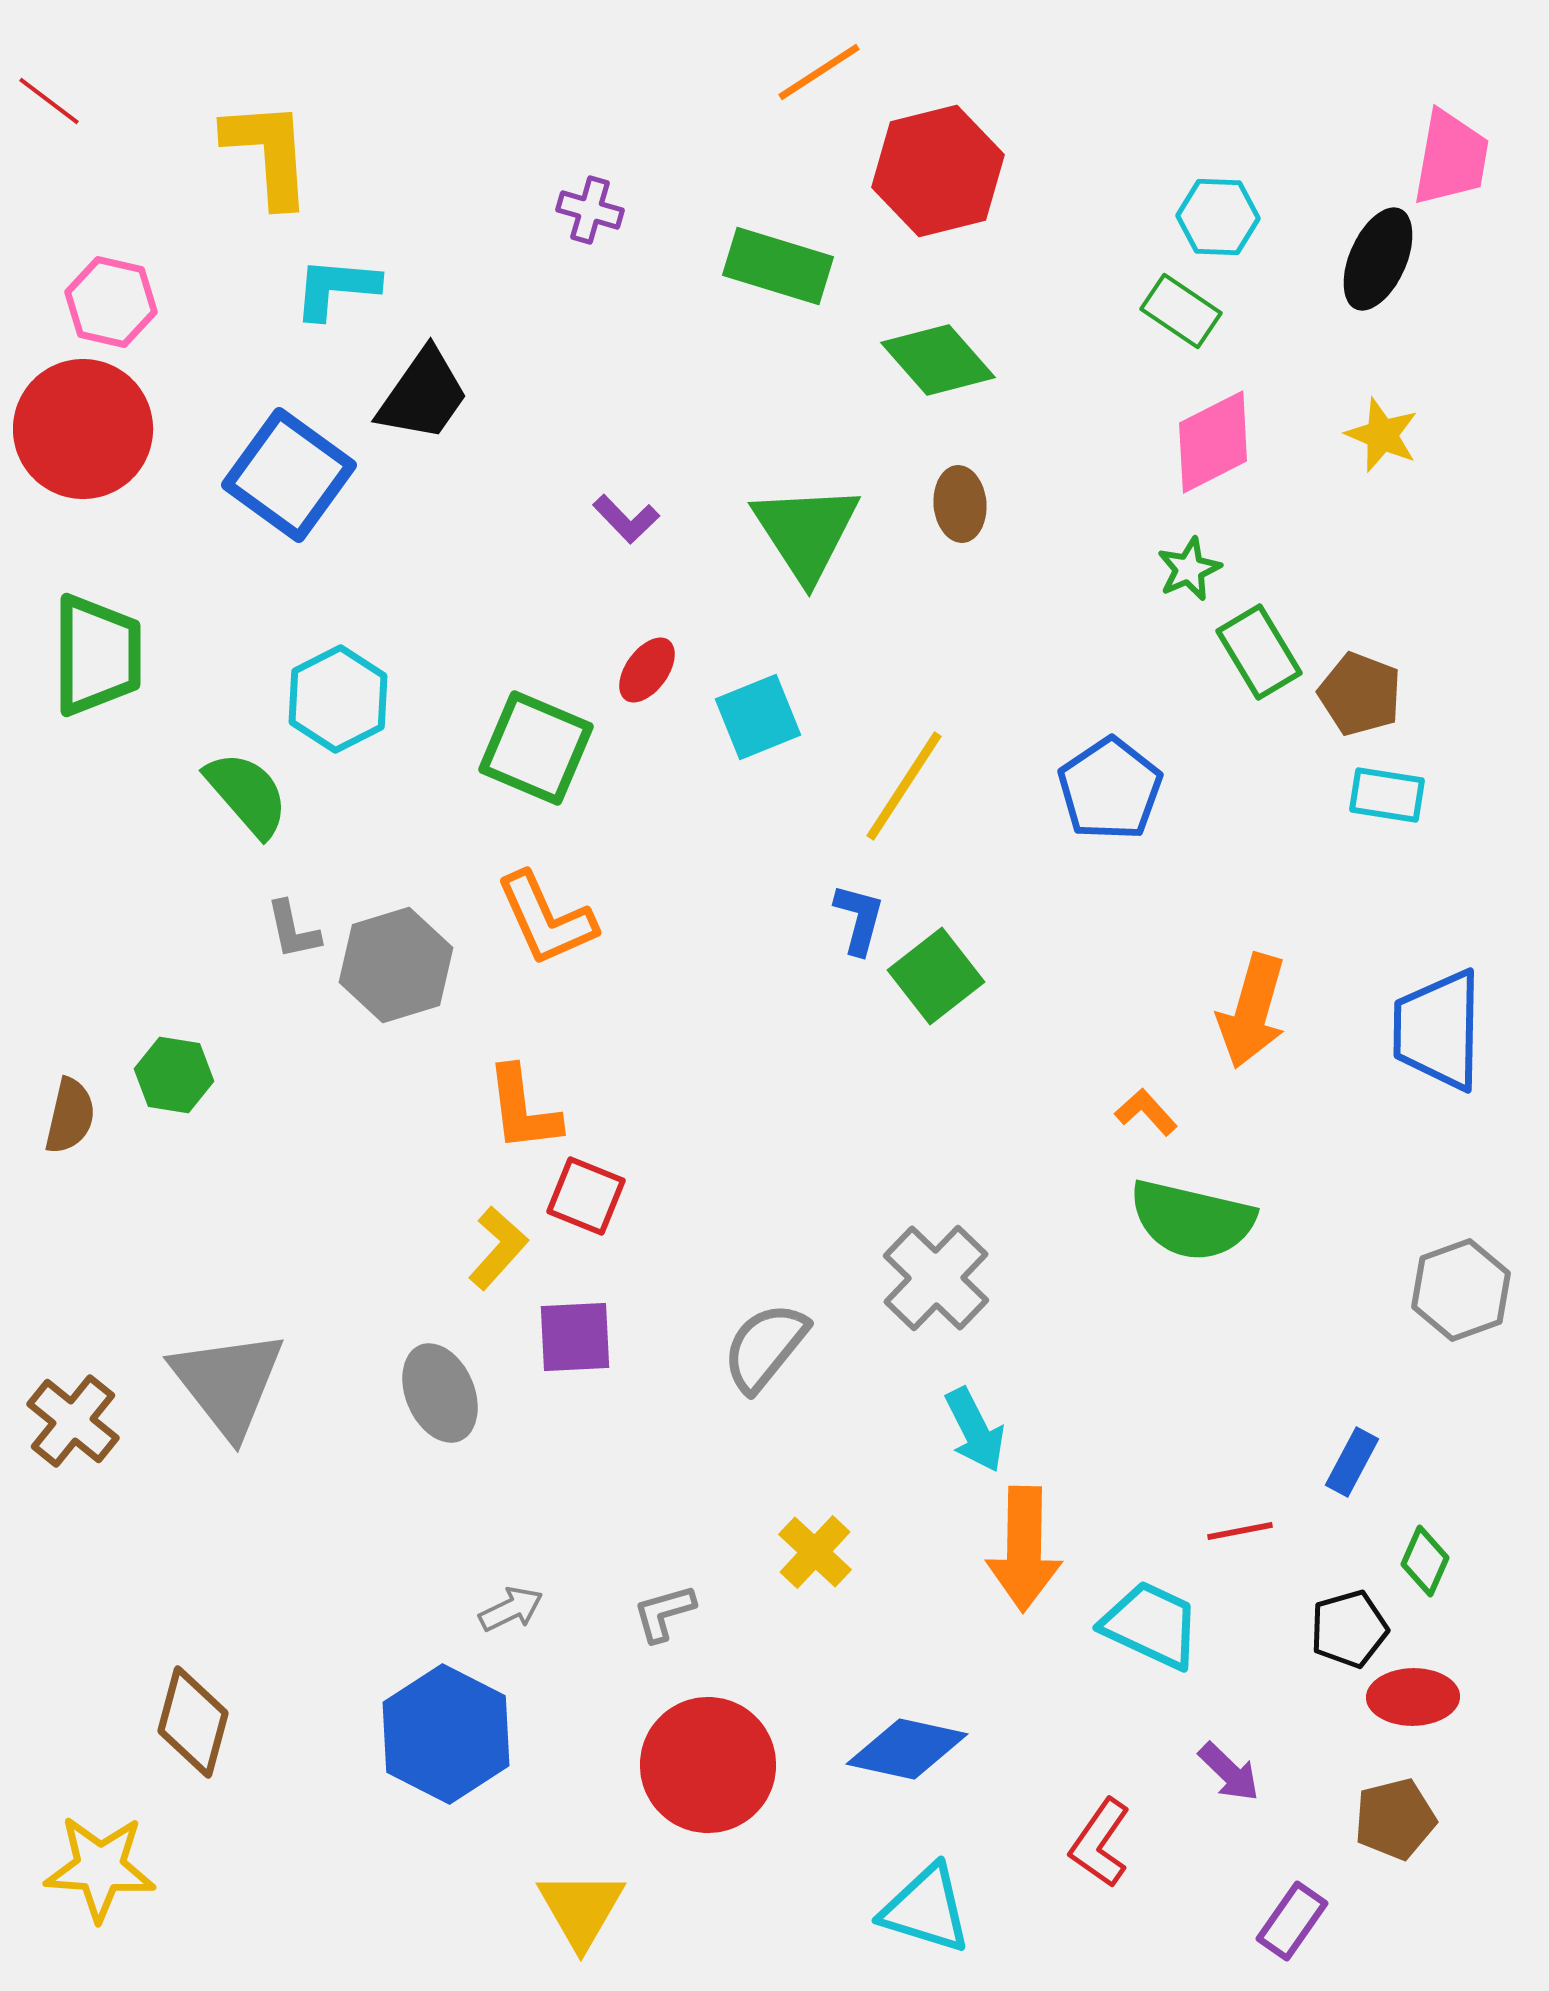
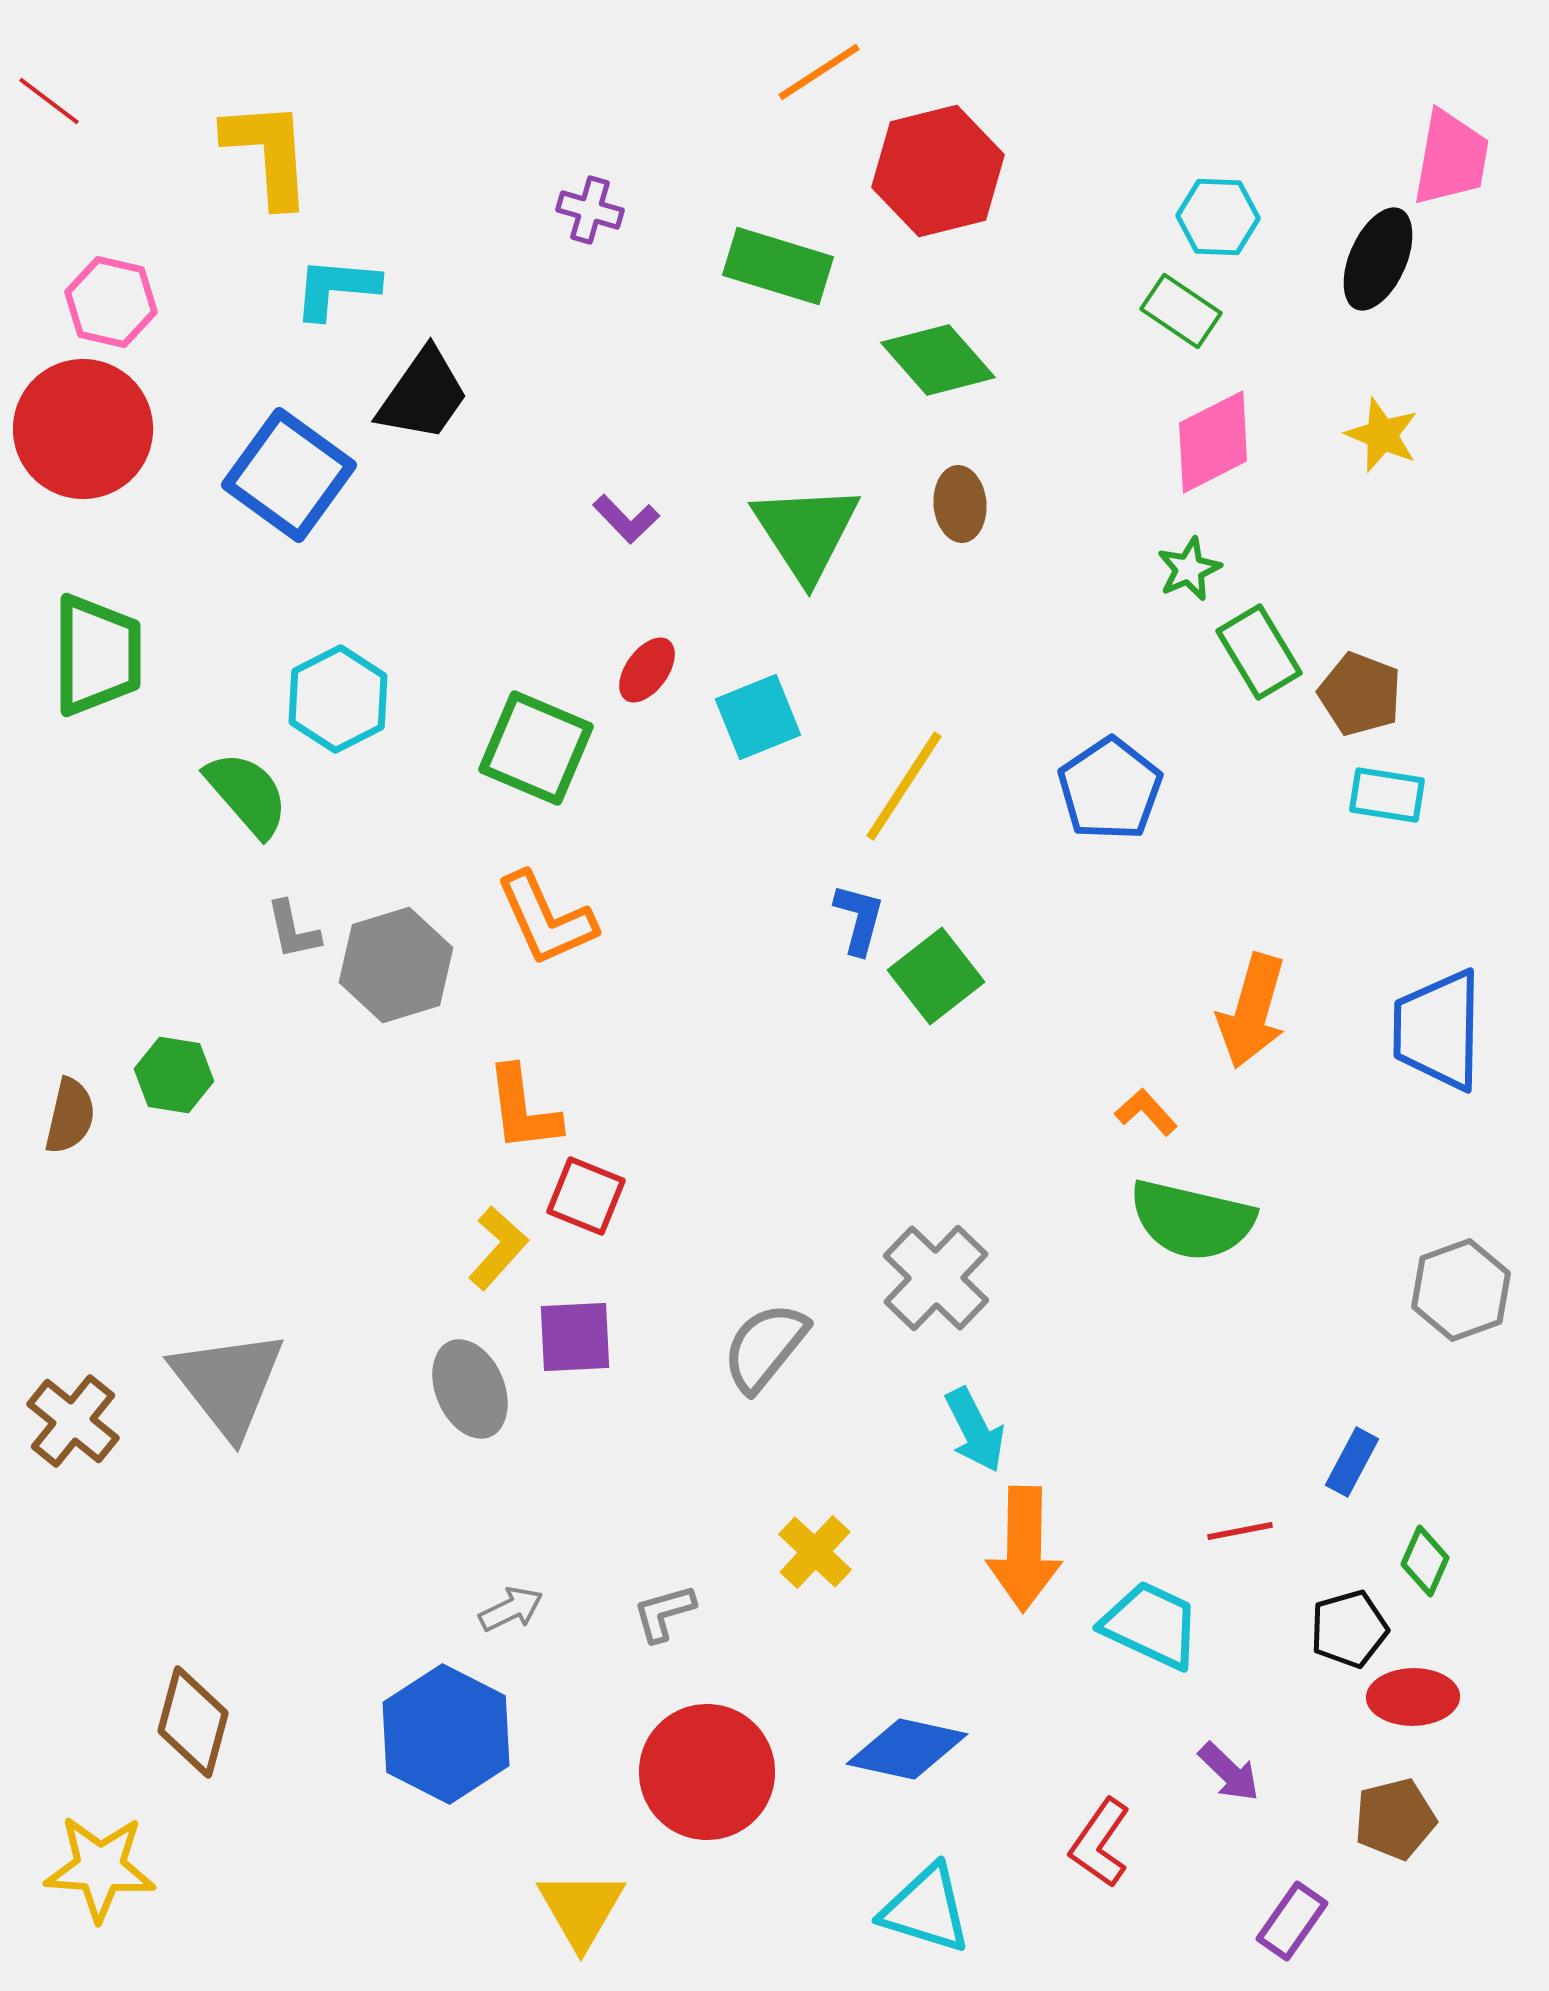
gray ellipse at (440, 1393): moved 30 px right, 4 px up
red circle at (708, 1765): moved 1 px left, 7 px down
